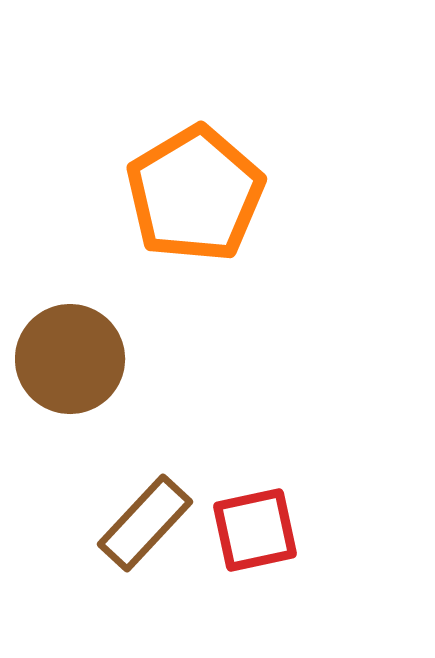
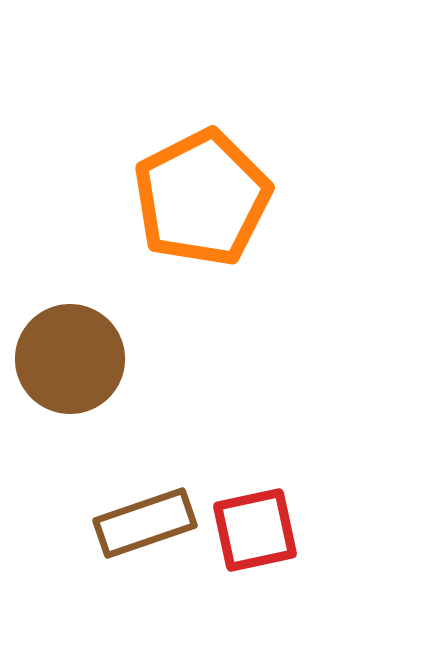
orange pentagon: moved 7 px right, 4 px down; rotated 4 degrees clockwise
brown rectangle: rotated 28 degrees clockwise
